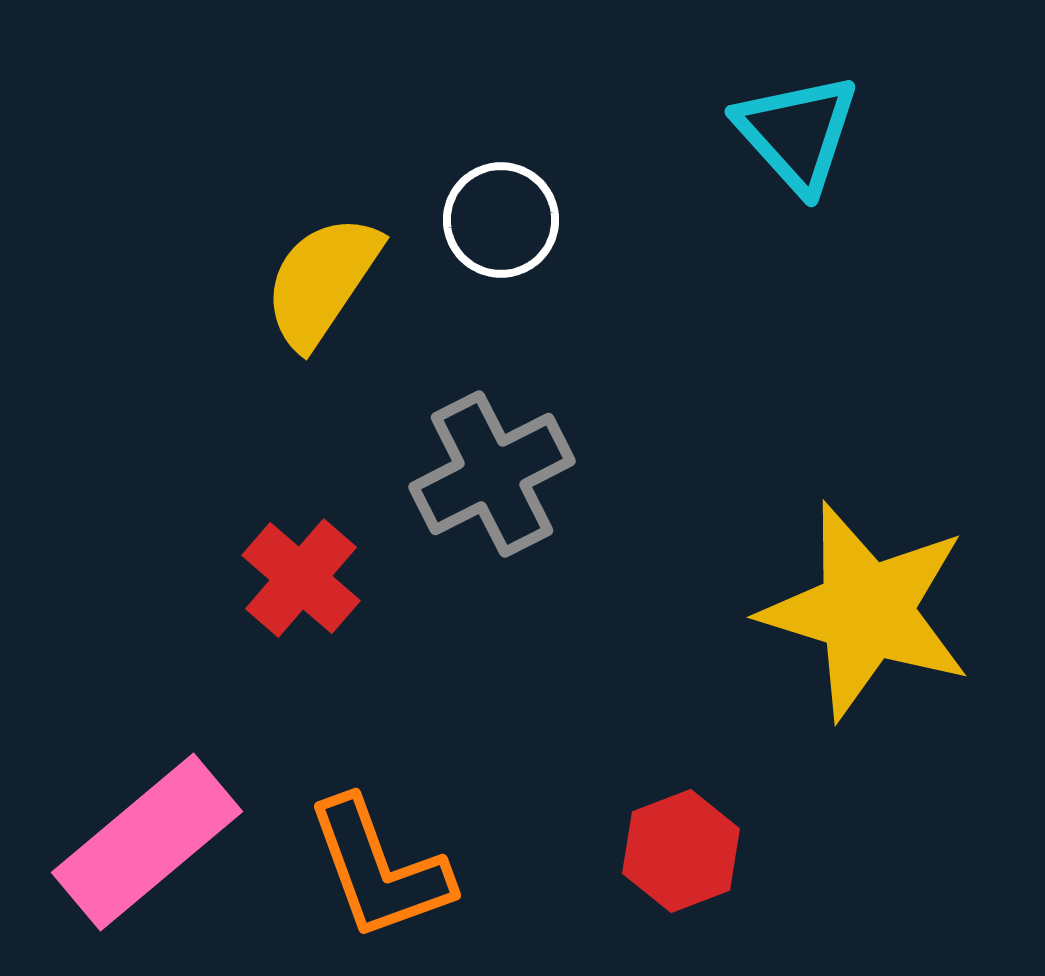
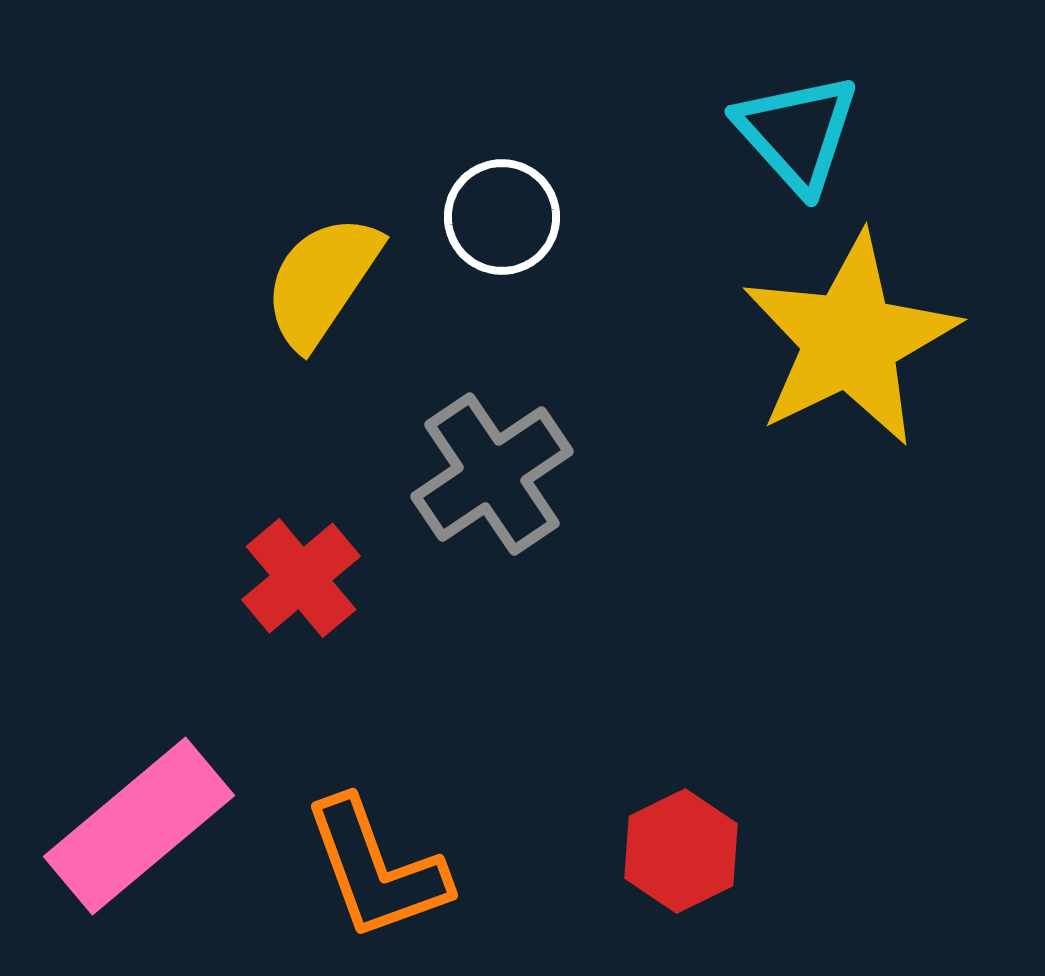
white circle: moved 1 px right, 3 px up
gray cross: rotated 7 degrees counterclockwise
red cross: rotated 9 degrees clockwise
yellow star: moved 16 px left, 271 px up; rotated 29 degrees clockwise
pink rectangle: moved 8 px left, 16 px up
red hexagon: rotated 5 degrees counterclockwise
orange L-shape: moved 3 px left
